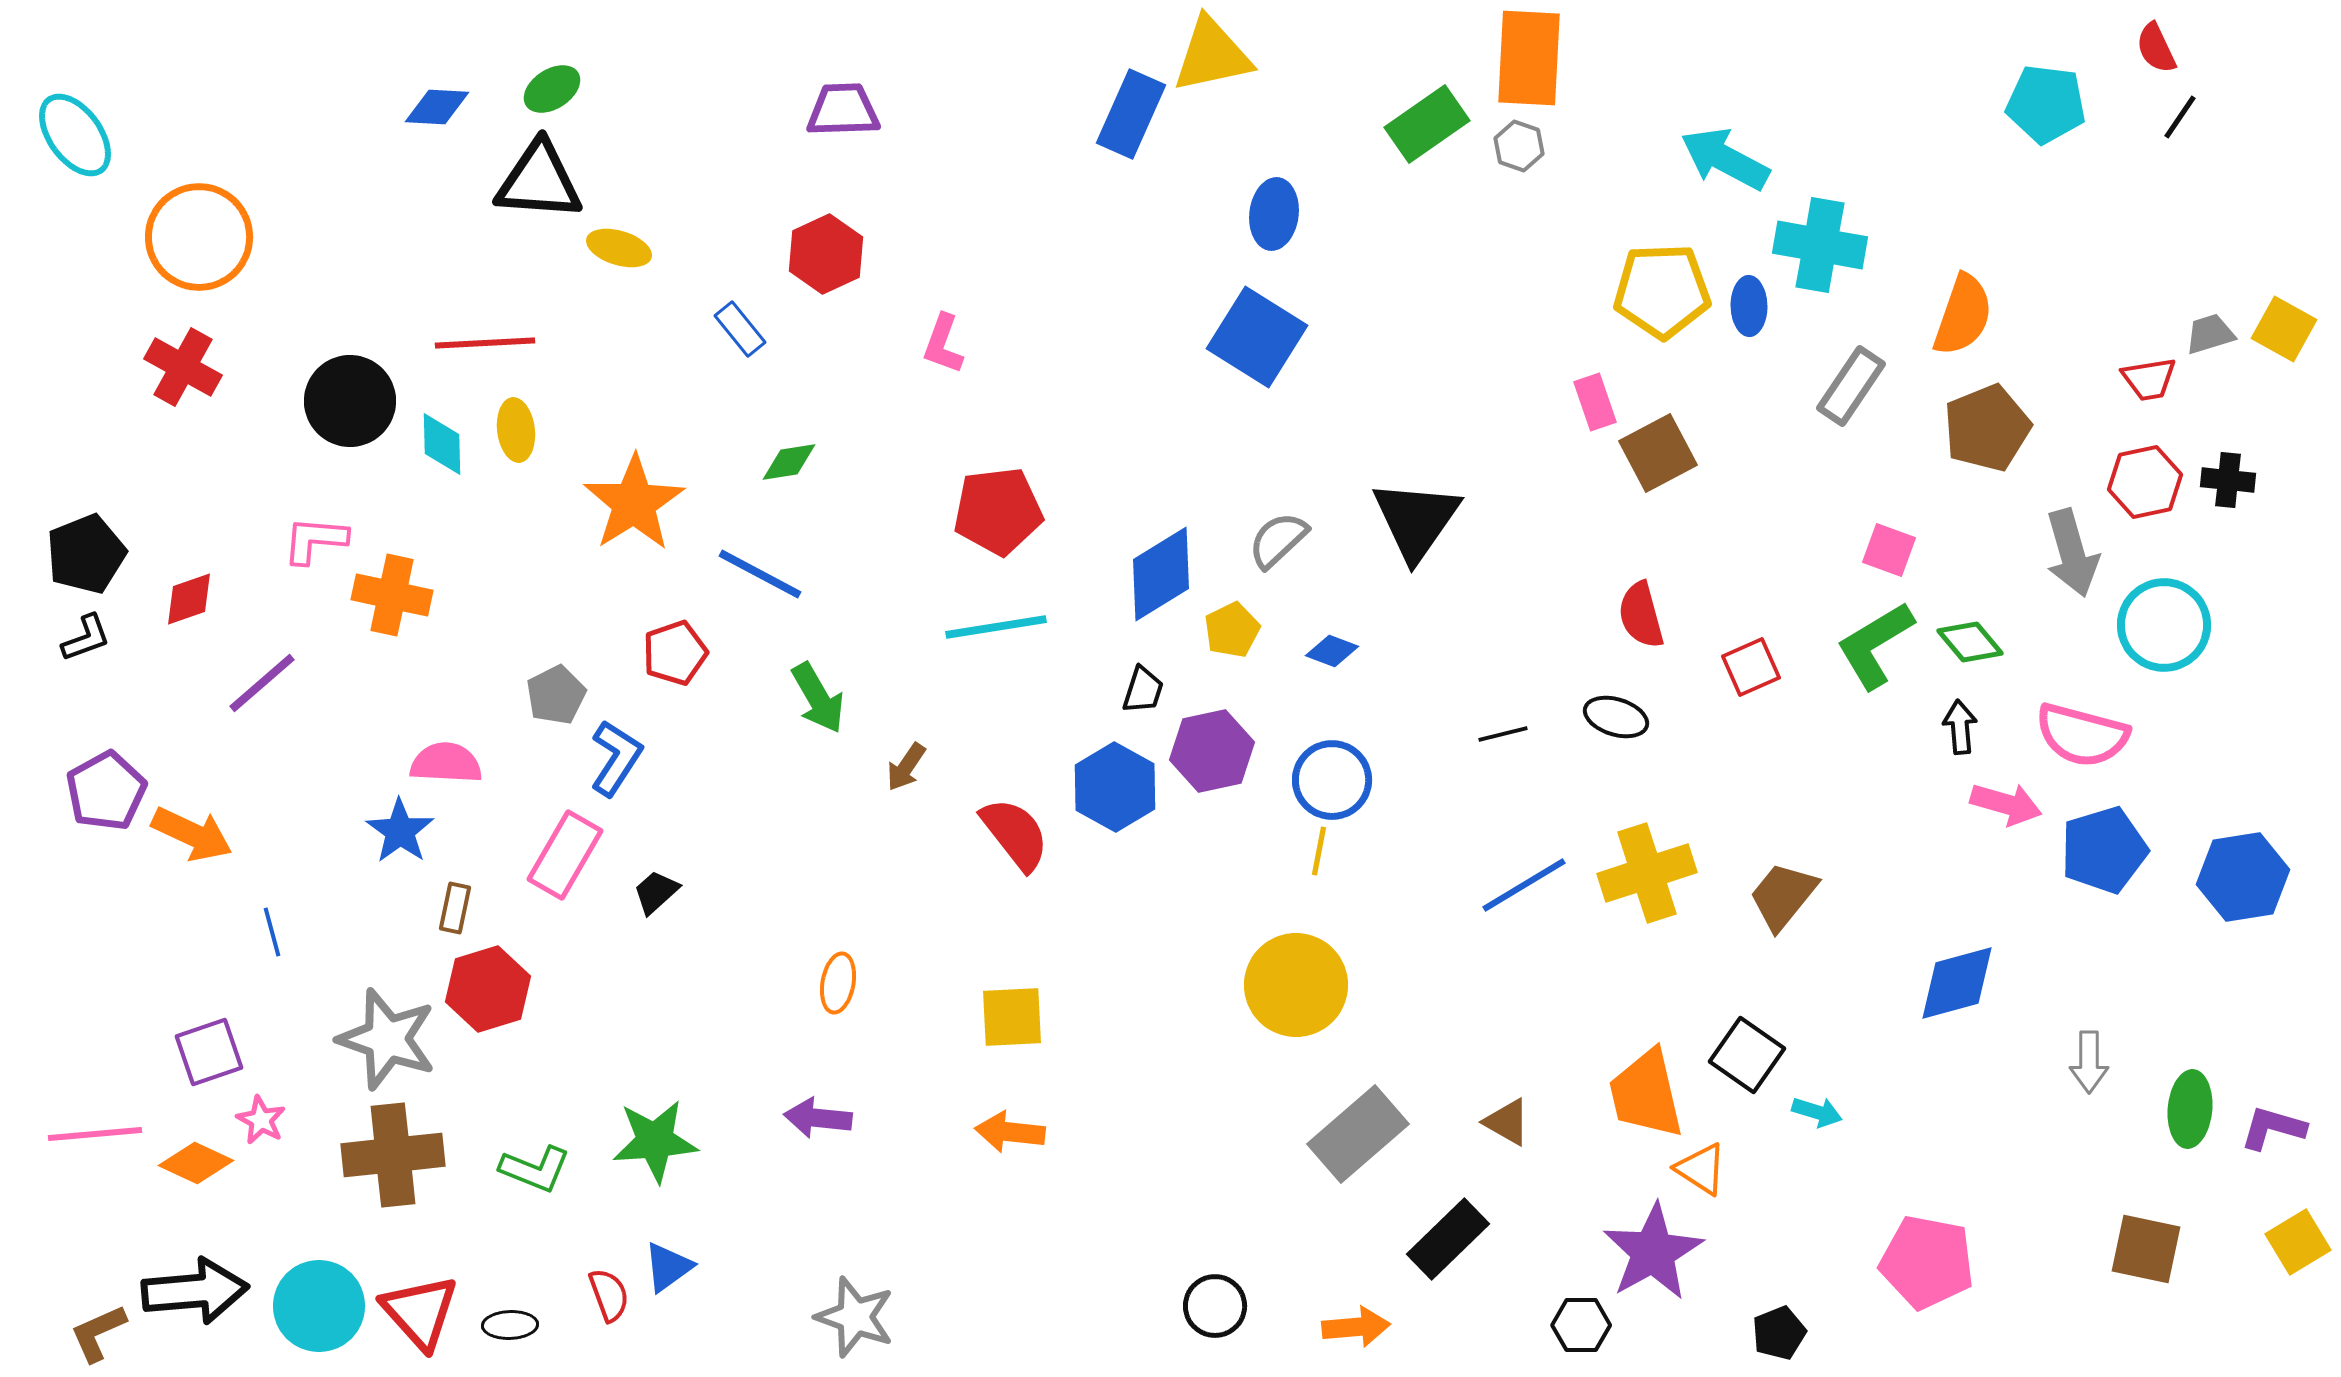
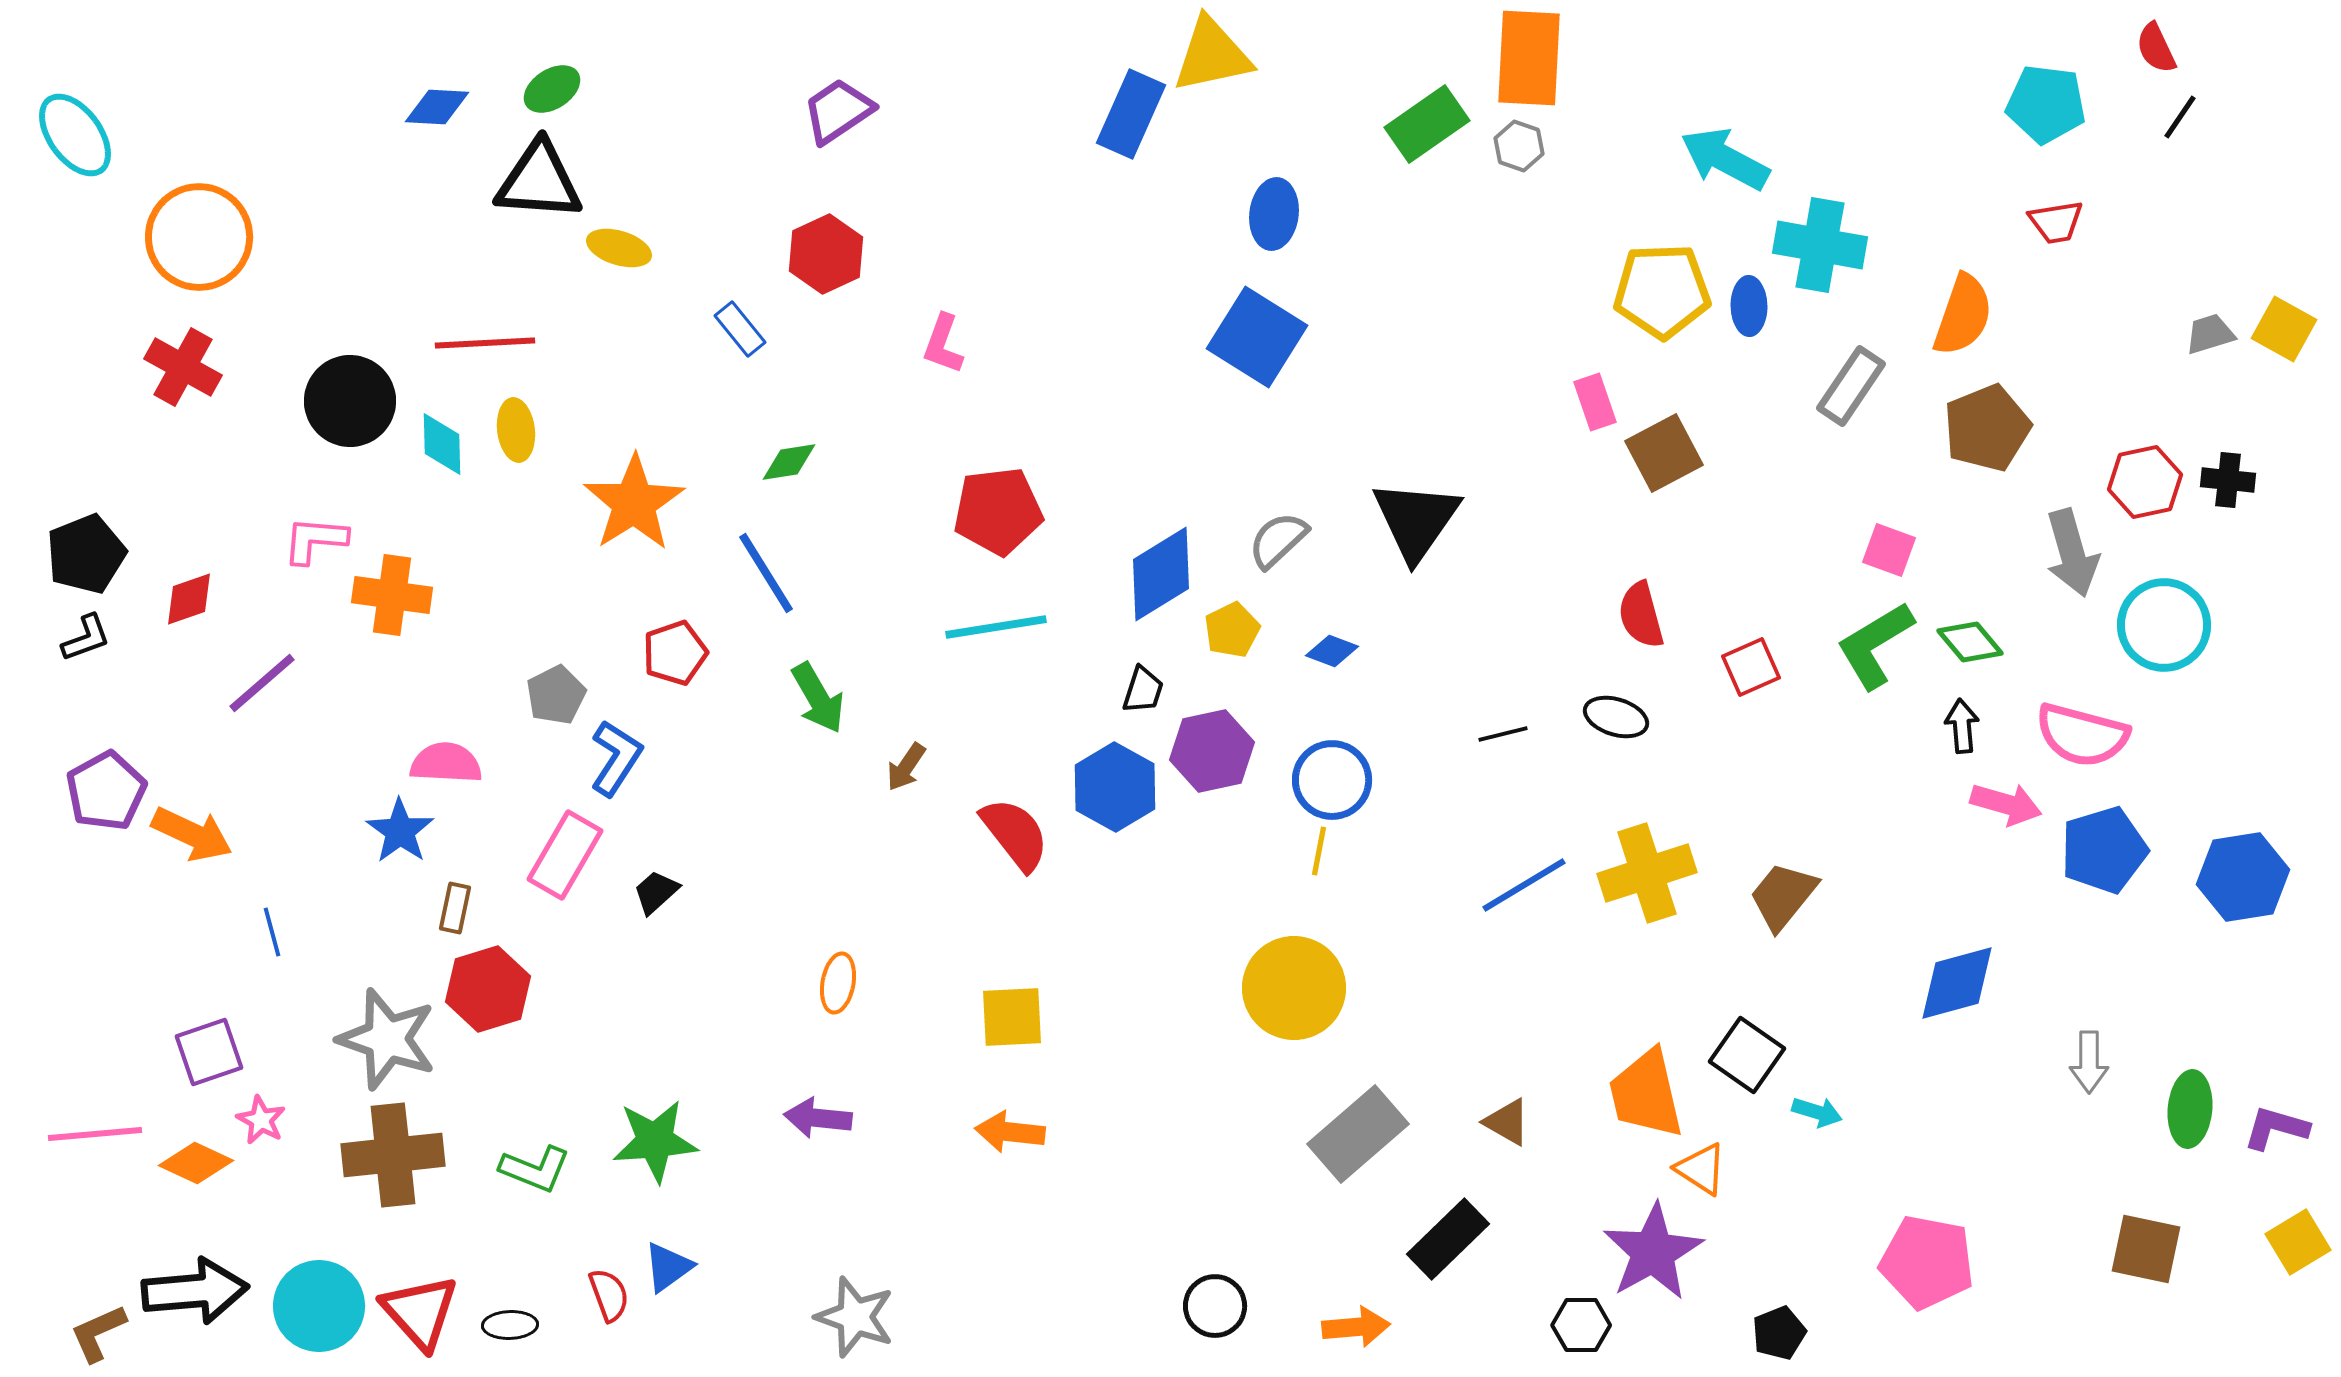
purple trapezoid at (843, 110): moved 5 px left, 1 px down; rotated 32 degrees counterclockwise
red trapezoid at (2149, 379): moved 93 px left, 157 px up
brown square at (1658, 453): moved 6 px right
blue line at (760, 574): moved 6 px right, 1 px up; rotated 30 degrees clockwise
orange cross at (392, 595): rotated 4 degrees counterclockwise
black arrow at (1960, 727): moved 2 px right, 1 px up
yellow circle at (1296, 985): moved 2 px left, 3 px down
purple L-shape at (2273, 1128): moved 3 px right
